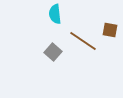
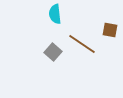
brown line: moved 1 px left, 3 px down
